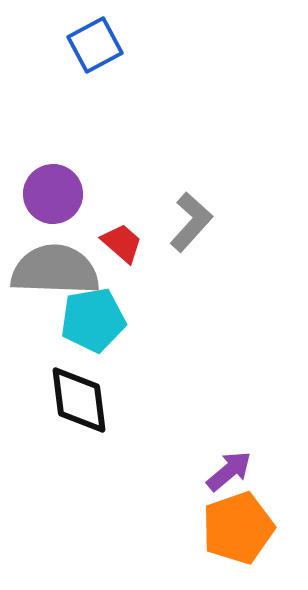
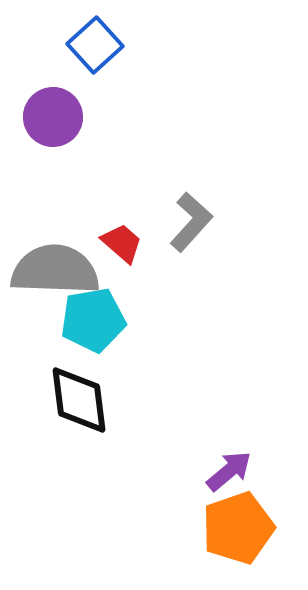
blue square: rotated 14 degrees counterclockwise
purple circle: moved 77 px up
